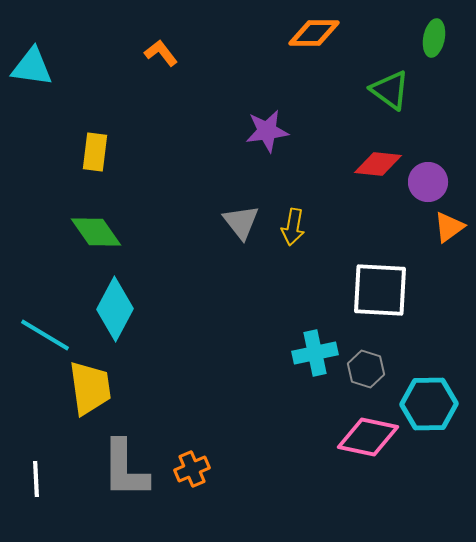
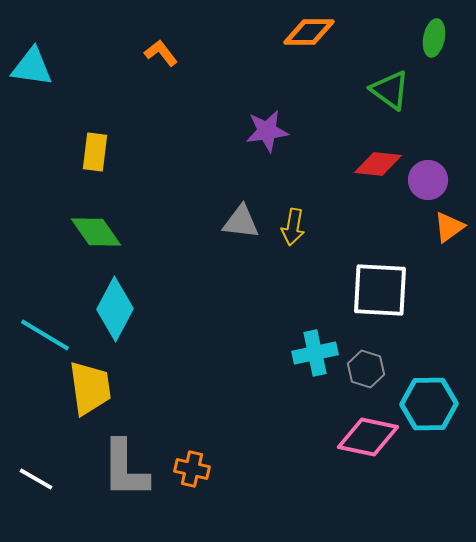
orange diamond: moved 5 px left, 1 px up
purple circle: moved 2 px up
gray triangle: rotated 45 degrees counterclockwise
orange cross: rotated 36 degrees clockwise
white line: rotated 57 degrees counterclockwise
